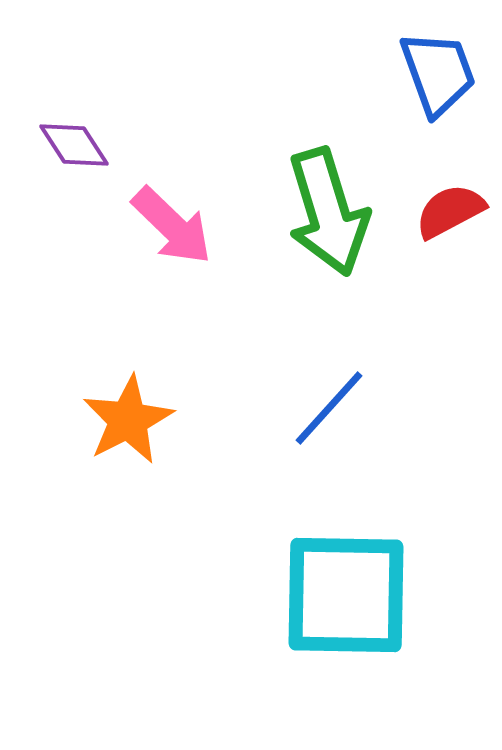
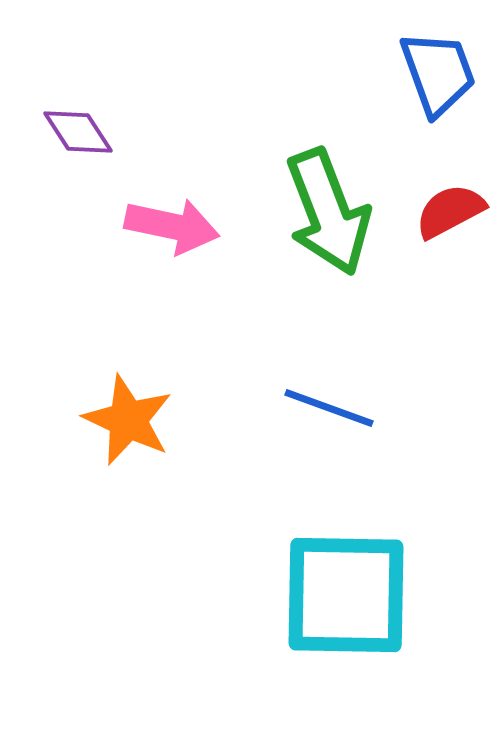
purple diamond: moved 4 px right, 13 px up
green arrow: rotated 4 degrees counterclockwise
pink arrow: rotated 32 degrees counterclockwise
blue line: rotated 68 degrees clockwise
orange star: rotated 20 degrees counterclockwise
